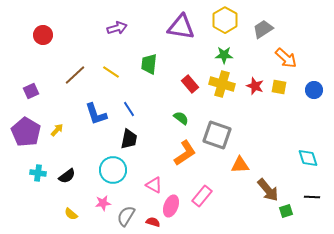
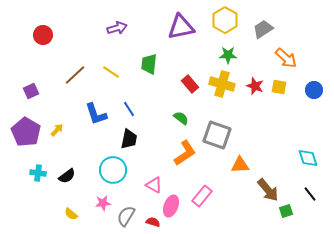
purple triangle: rotated 20 degrees counterclockwise
green star: moved 4 px right
black line: moved 2 px left, 3 px up; rotated 49 degrees clockwise
